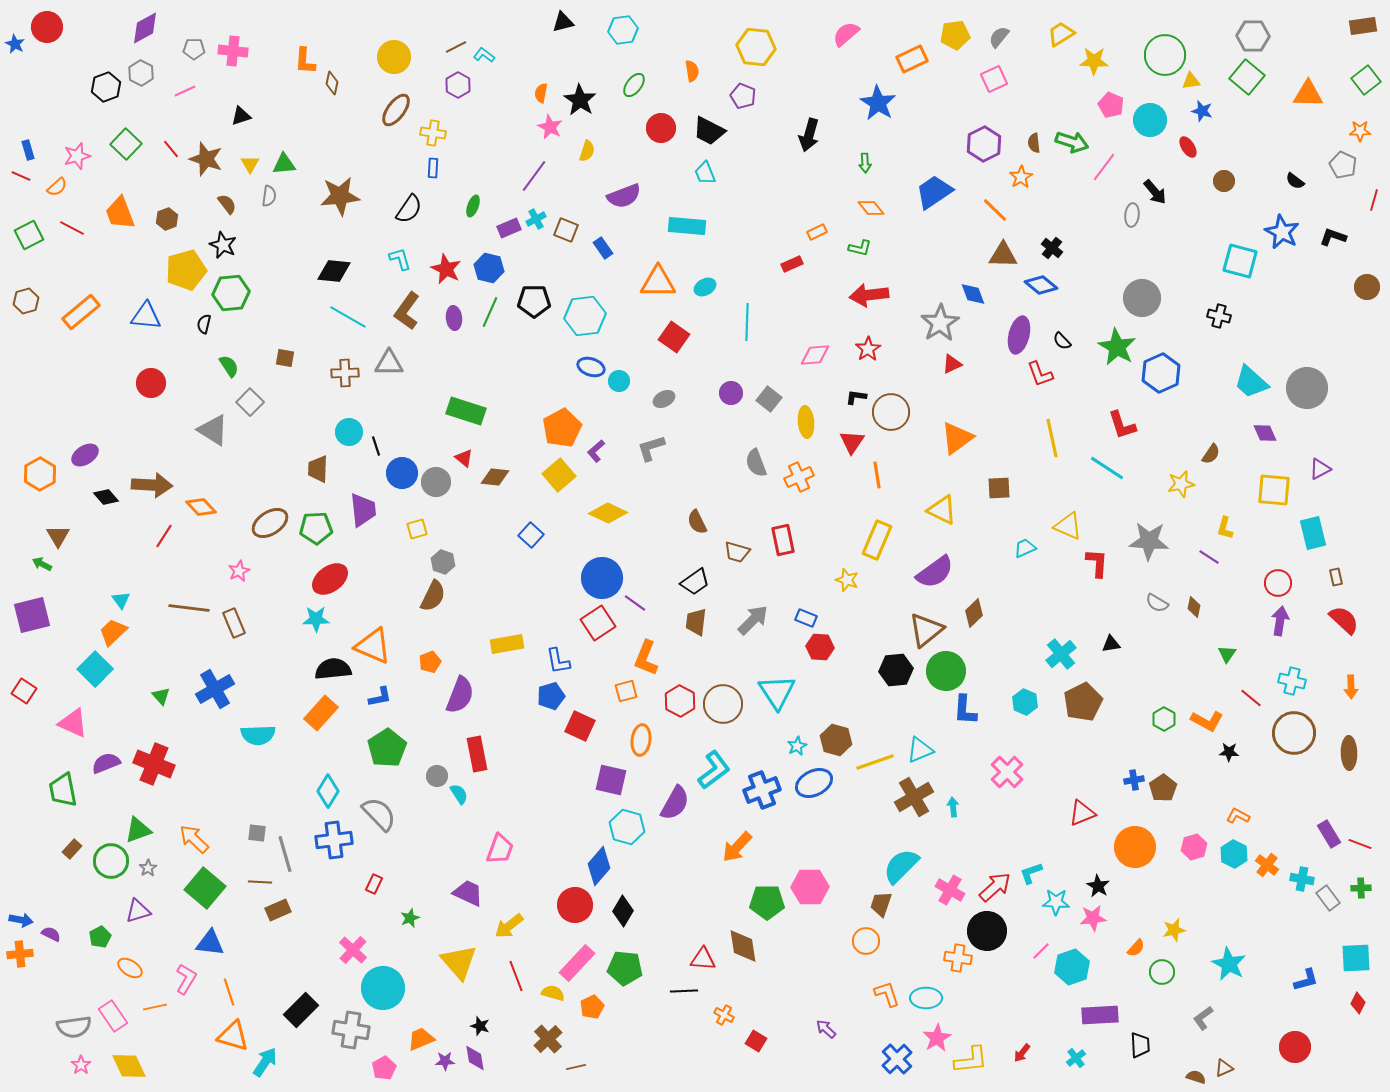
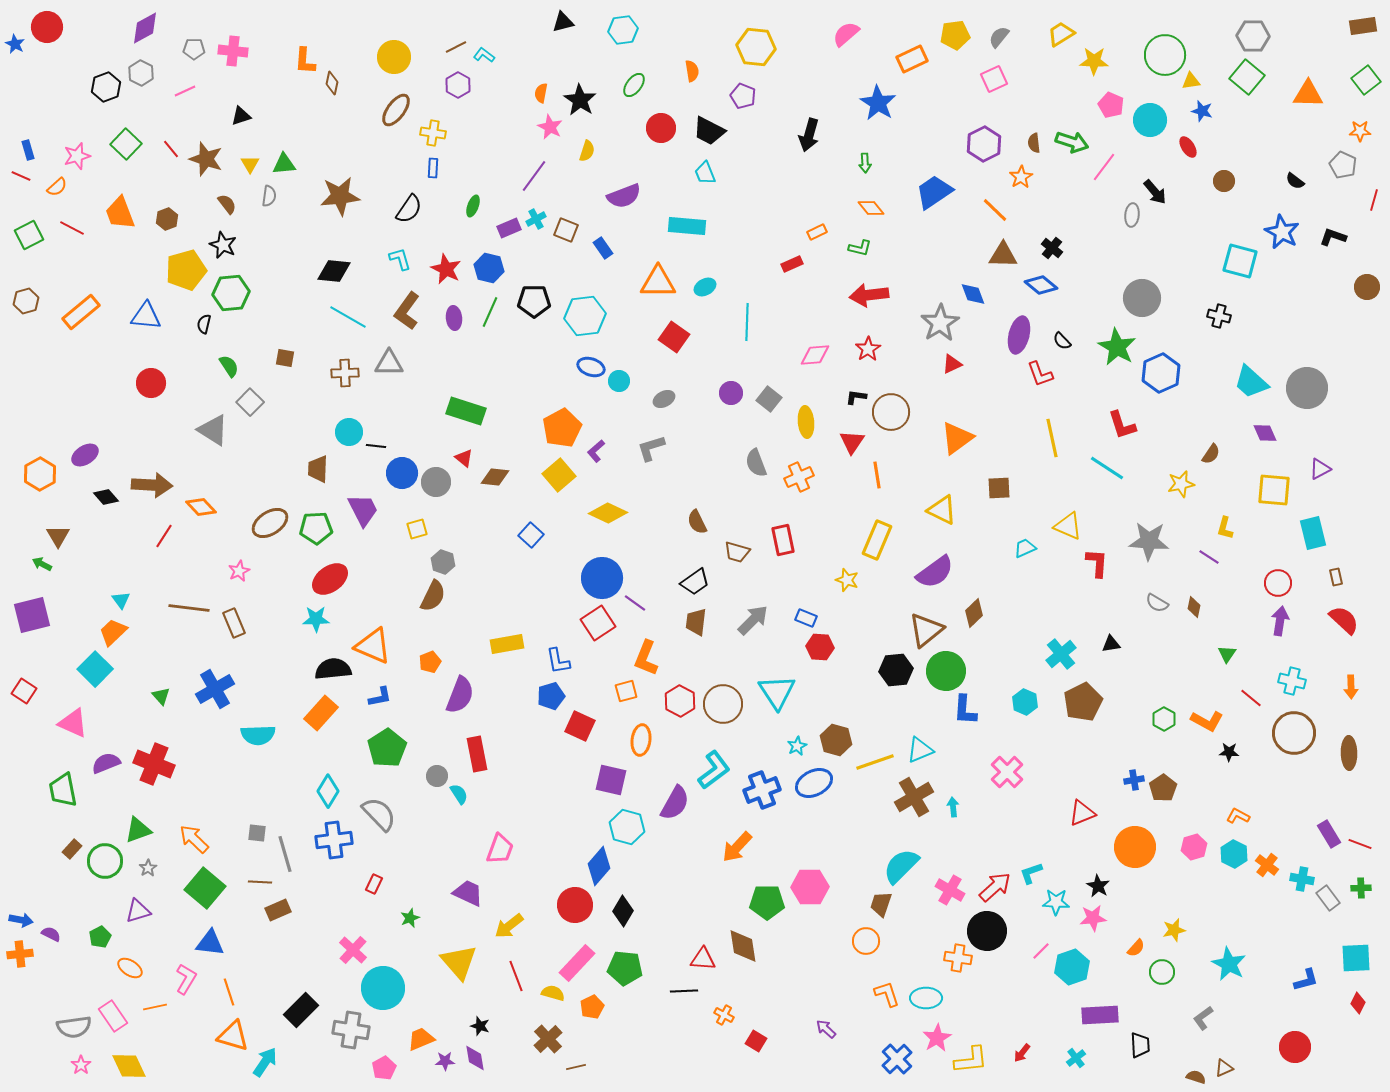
black line at (376, 446): rotated 66 degrees counterclockwise
purple trapezoid at (363, 510): rotated 21 degrees counterclockwise
green circle at (111, 861): moved 6 px left
